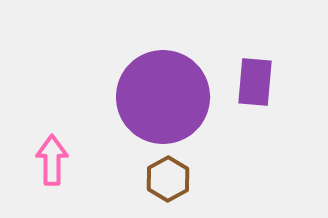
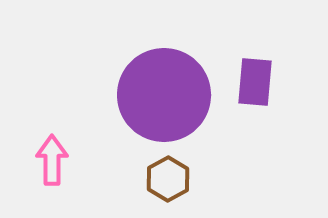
purple circle: moved 1 px right, 2 px up
